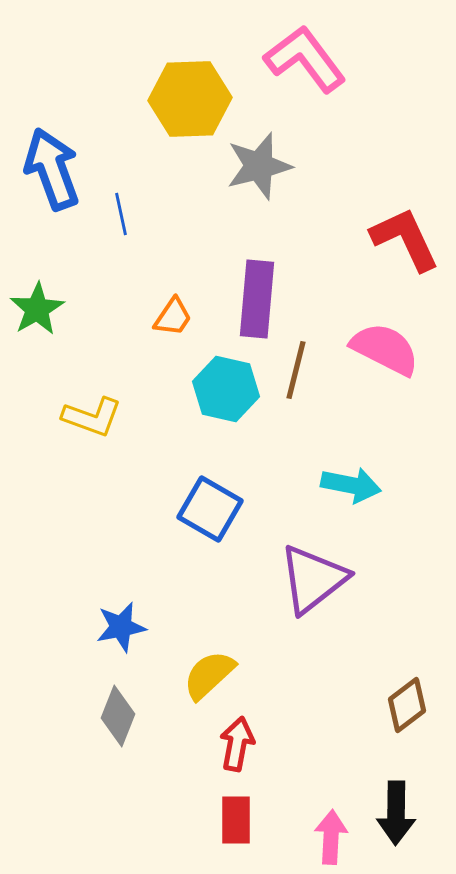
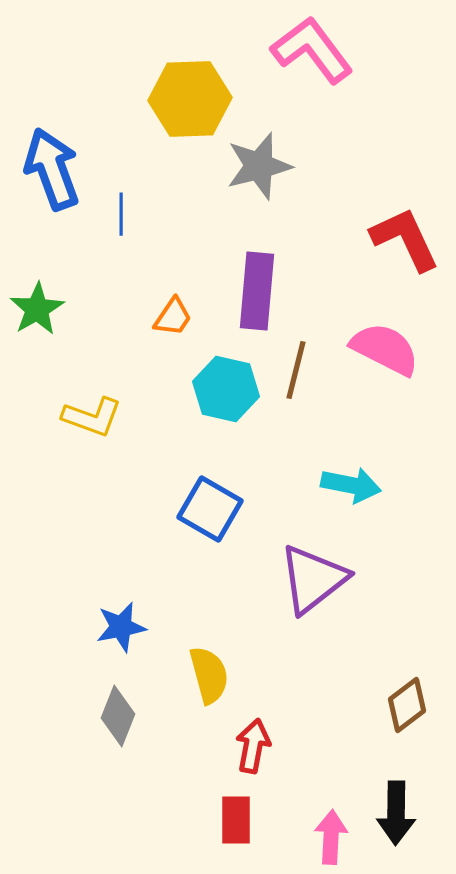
pink L-shape: moved 7 px right, 9 px up
blue line: rotated 12 degrees clockwise
purple rectangle: moved 8 px up
yellow semicircle: rotated 118 degrees clockwise
red arrow: moved 16 px right, 2 px down
